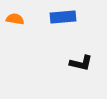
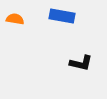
blue rectangle: moved 1 px left, 1 px up; rotated 15 degrees clockwise
